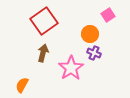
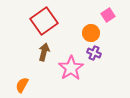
orange circle: moved 1 px right, 1 px up
brown arrow: moved 1 px right, 1 px up
